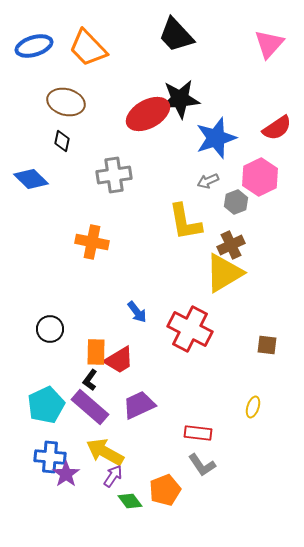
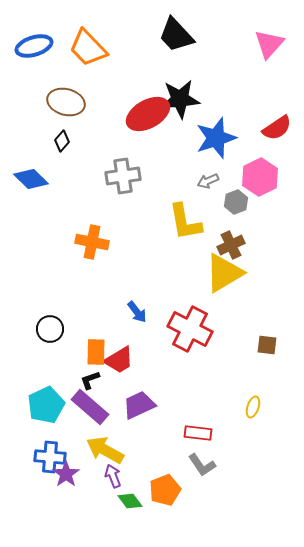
black diamond: rotated 30 degrees clockwise
gray cross: moved 9 px right, 1 px down
black L-shape: rotated 35 degrees clockwise
yellow arrow: moved 2 px up
purple arrow: rotated 55 degrees counterclockwise
